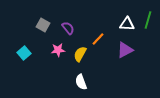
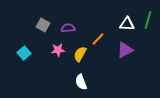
purple semicircle: rotated 56 degrees counterclockwise
